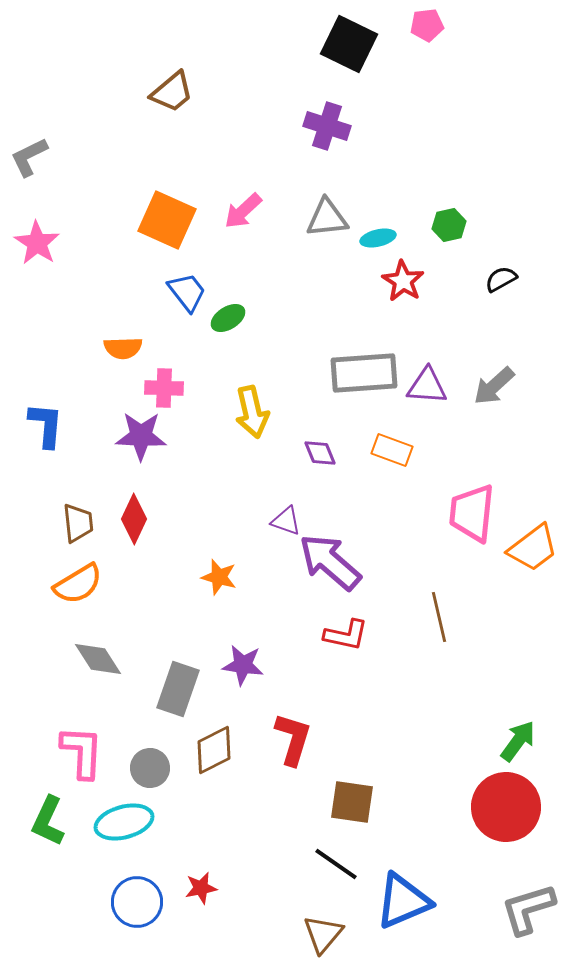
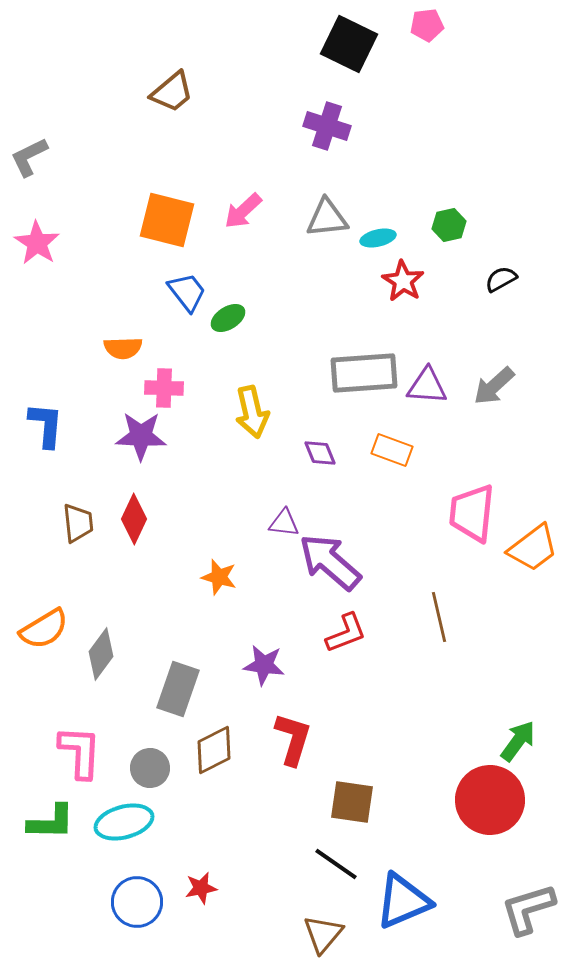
orange square at (167, 220): rotated 10 degrees counterclockwise
purple triangle at (286, 521): moved 2 px left, 2 px down; rotated 12 degrees counterclockwise
orange semicircle at (78, 584): moved 34 px left, 45 px down
red L-shape at (346, 635): moved 2 px up; rotated 33 degrees counterclockwise
gray diamond at (98, 659): moved 3 px right, 5 px up; rotated 69 degrees clockwise
purple star at (243, 665): moved 21 px right
pink L-shape at (82, 752): moved 2 px left
red circle at (506, 807): moved 16 px left, 7 px up
green L-shape at (48, 821): moved 3 px right, 1 px down; rotated 114 degrees counterclockwise
